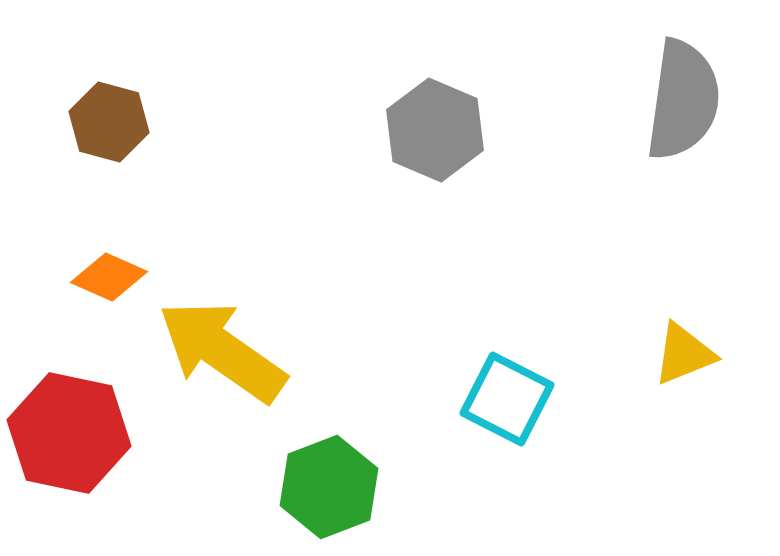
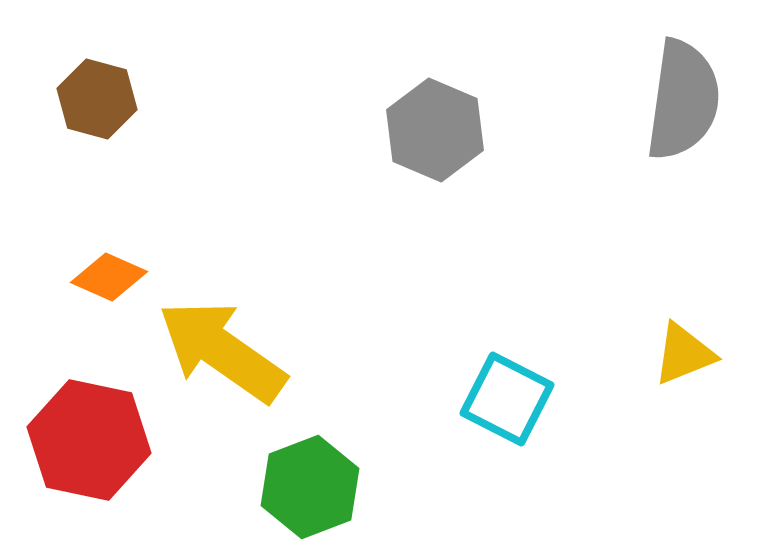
brown hexagon: moved 12 px left, 23 px up
red hexagon: moved 20 px right, 7 px down
green hexagon: moved 19 px left
